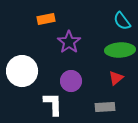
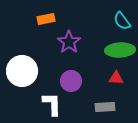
red triangle: rotated 42 degrees clockwise
white L-shape: moved 1 px left
